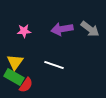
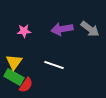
yellow triangle: moved 1 px left
